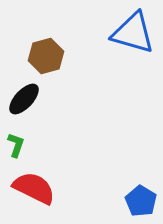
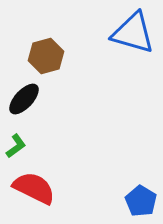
green L-shape: moved 1 px down; rotated 35 degrees clockwise
